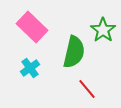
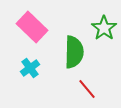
green star: moved 1 px right, 2 px up
green semicircle: rotated 12 degrees counterclockwise
